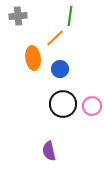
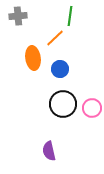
pink circle: moved 2 px down
